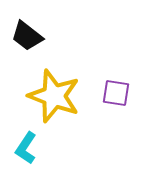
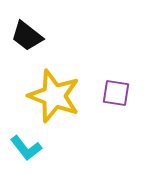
cyan L-shape: rotated 72 degrees counterclockwise
